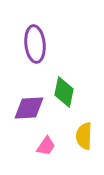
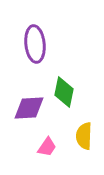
pink trapezoid: moved 1 px right, 1 px down
